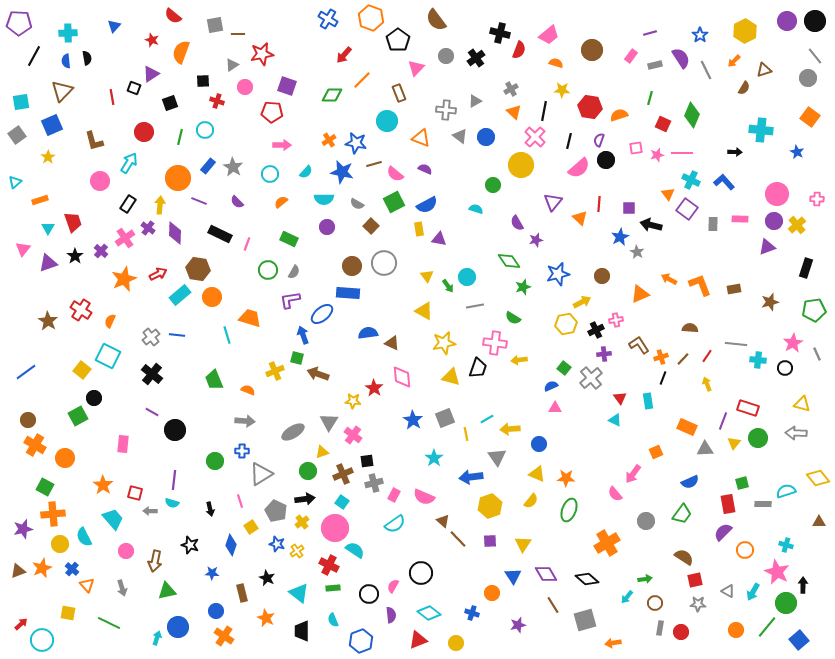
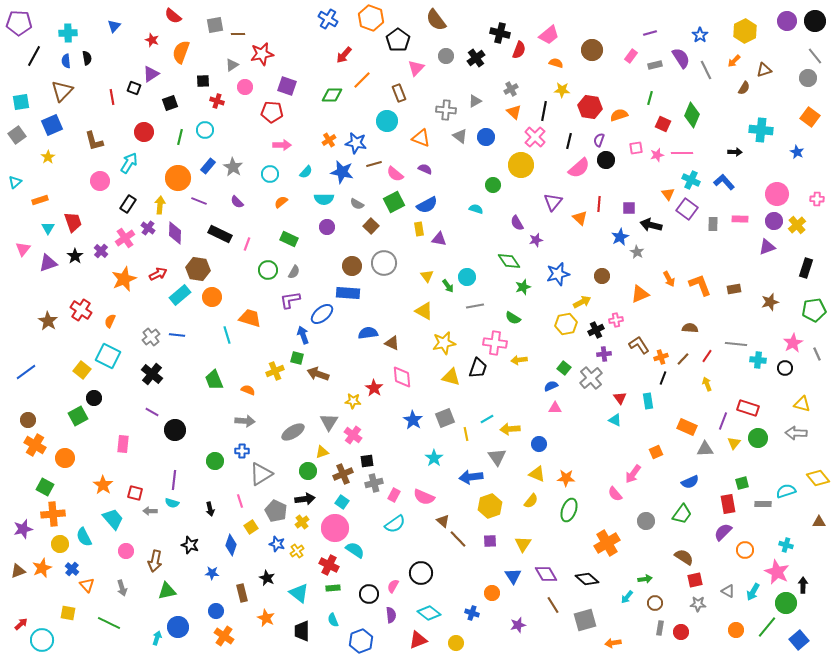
orange arrow at (669, 279): rotated 147 degrees counterclockwise
